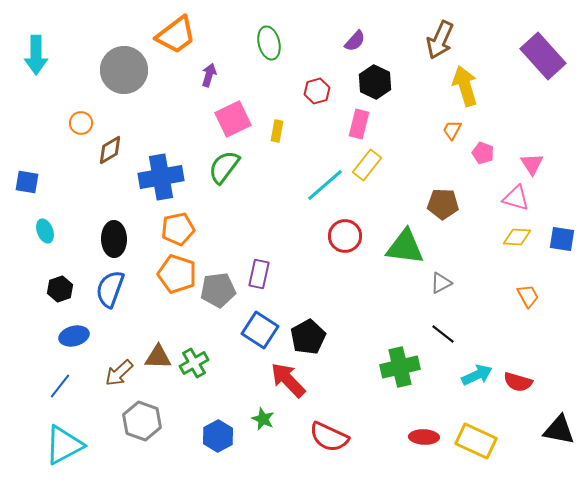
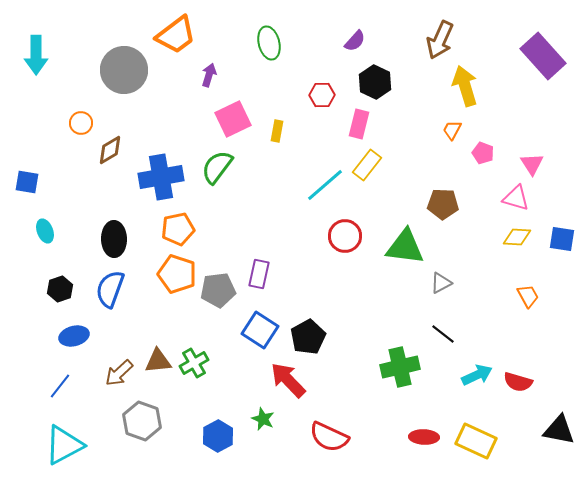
red hexagon at (317, 91): moved 5 px right, 4 px down; rotated 15 degrees clockwise
green semicircle at (224, 167): moved 7 px left
brown triangle at (158, 357): moved 4 px down; rotated 8 degrees counterclockwise
